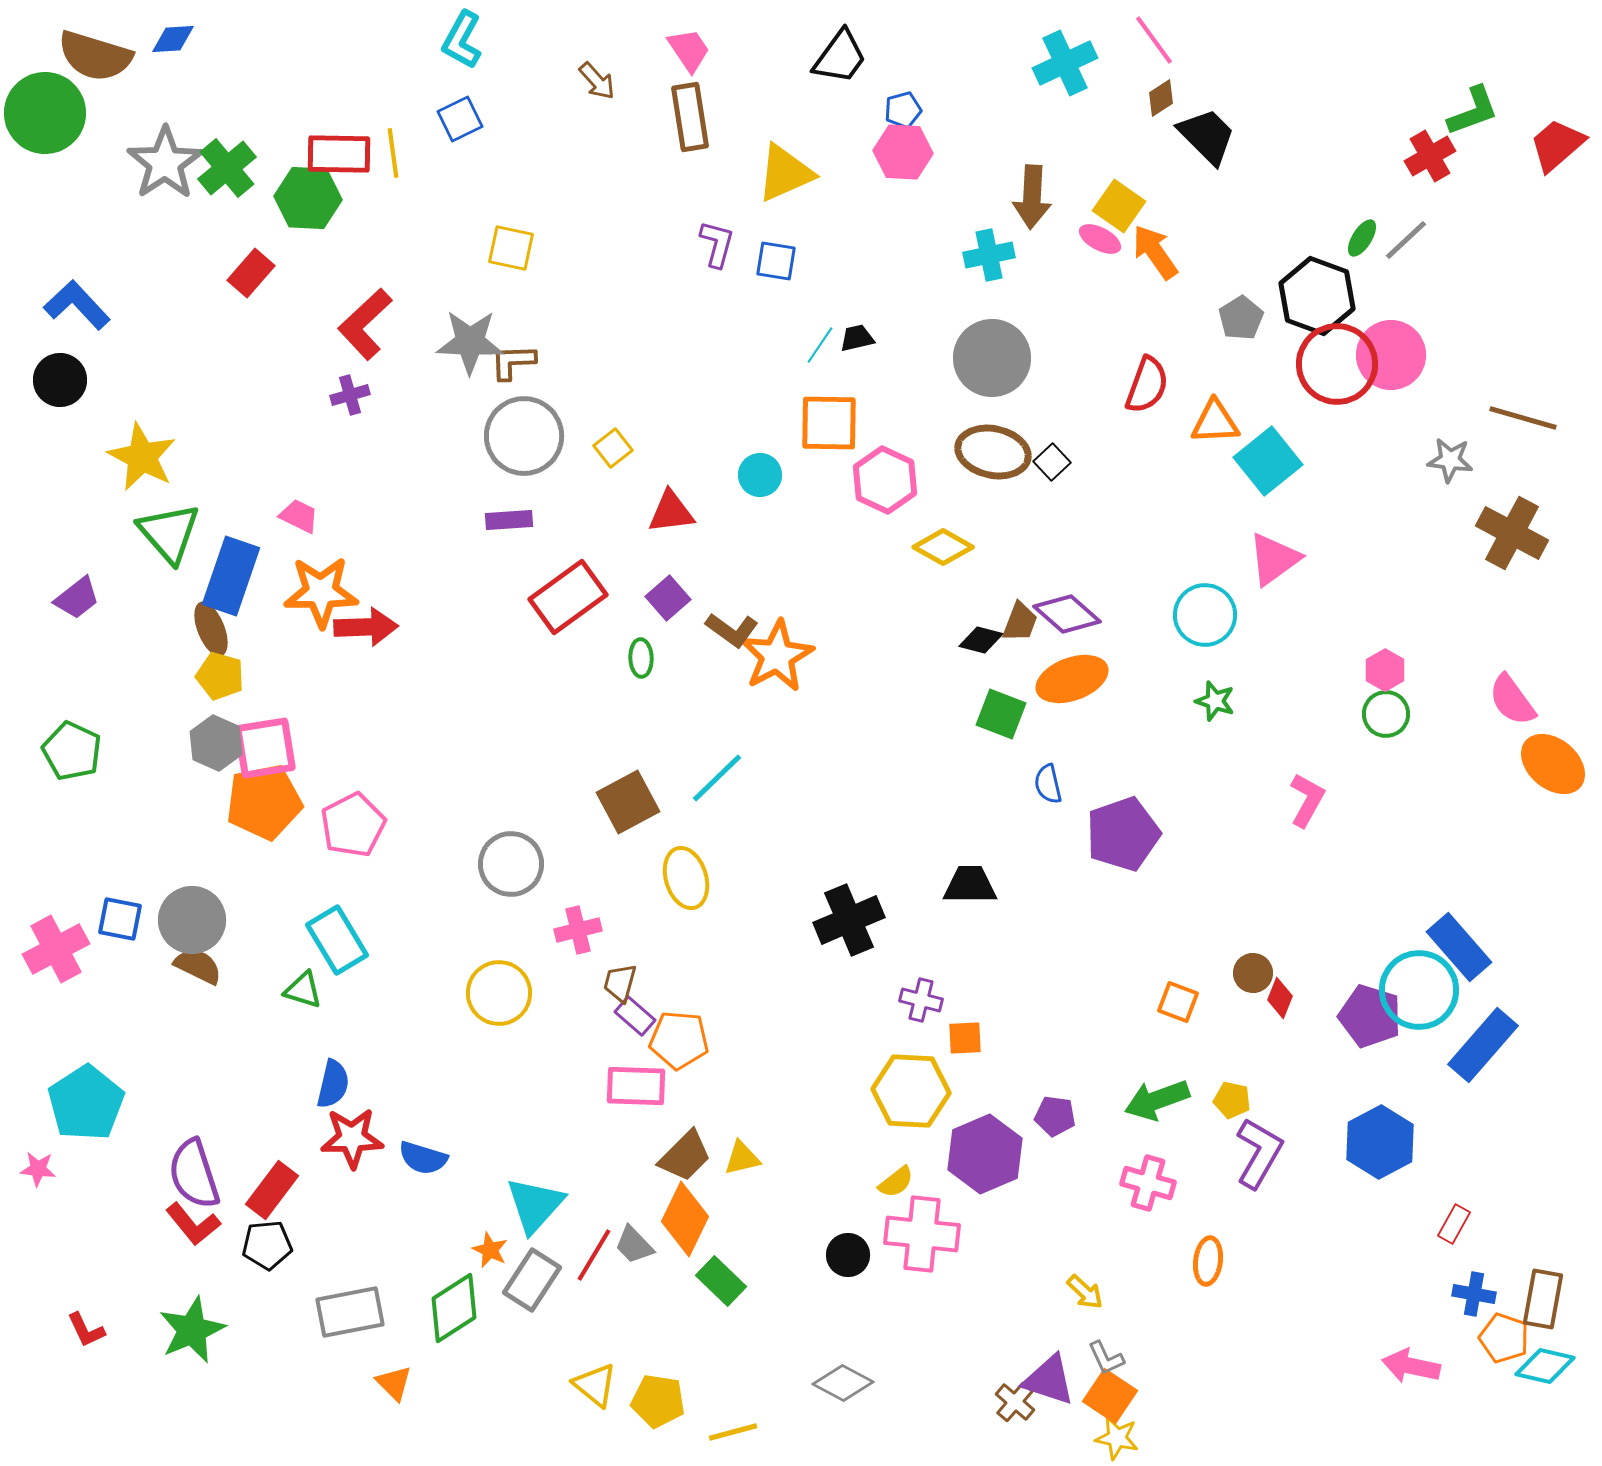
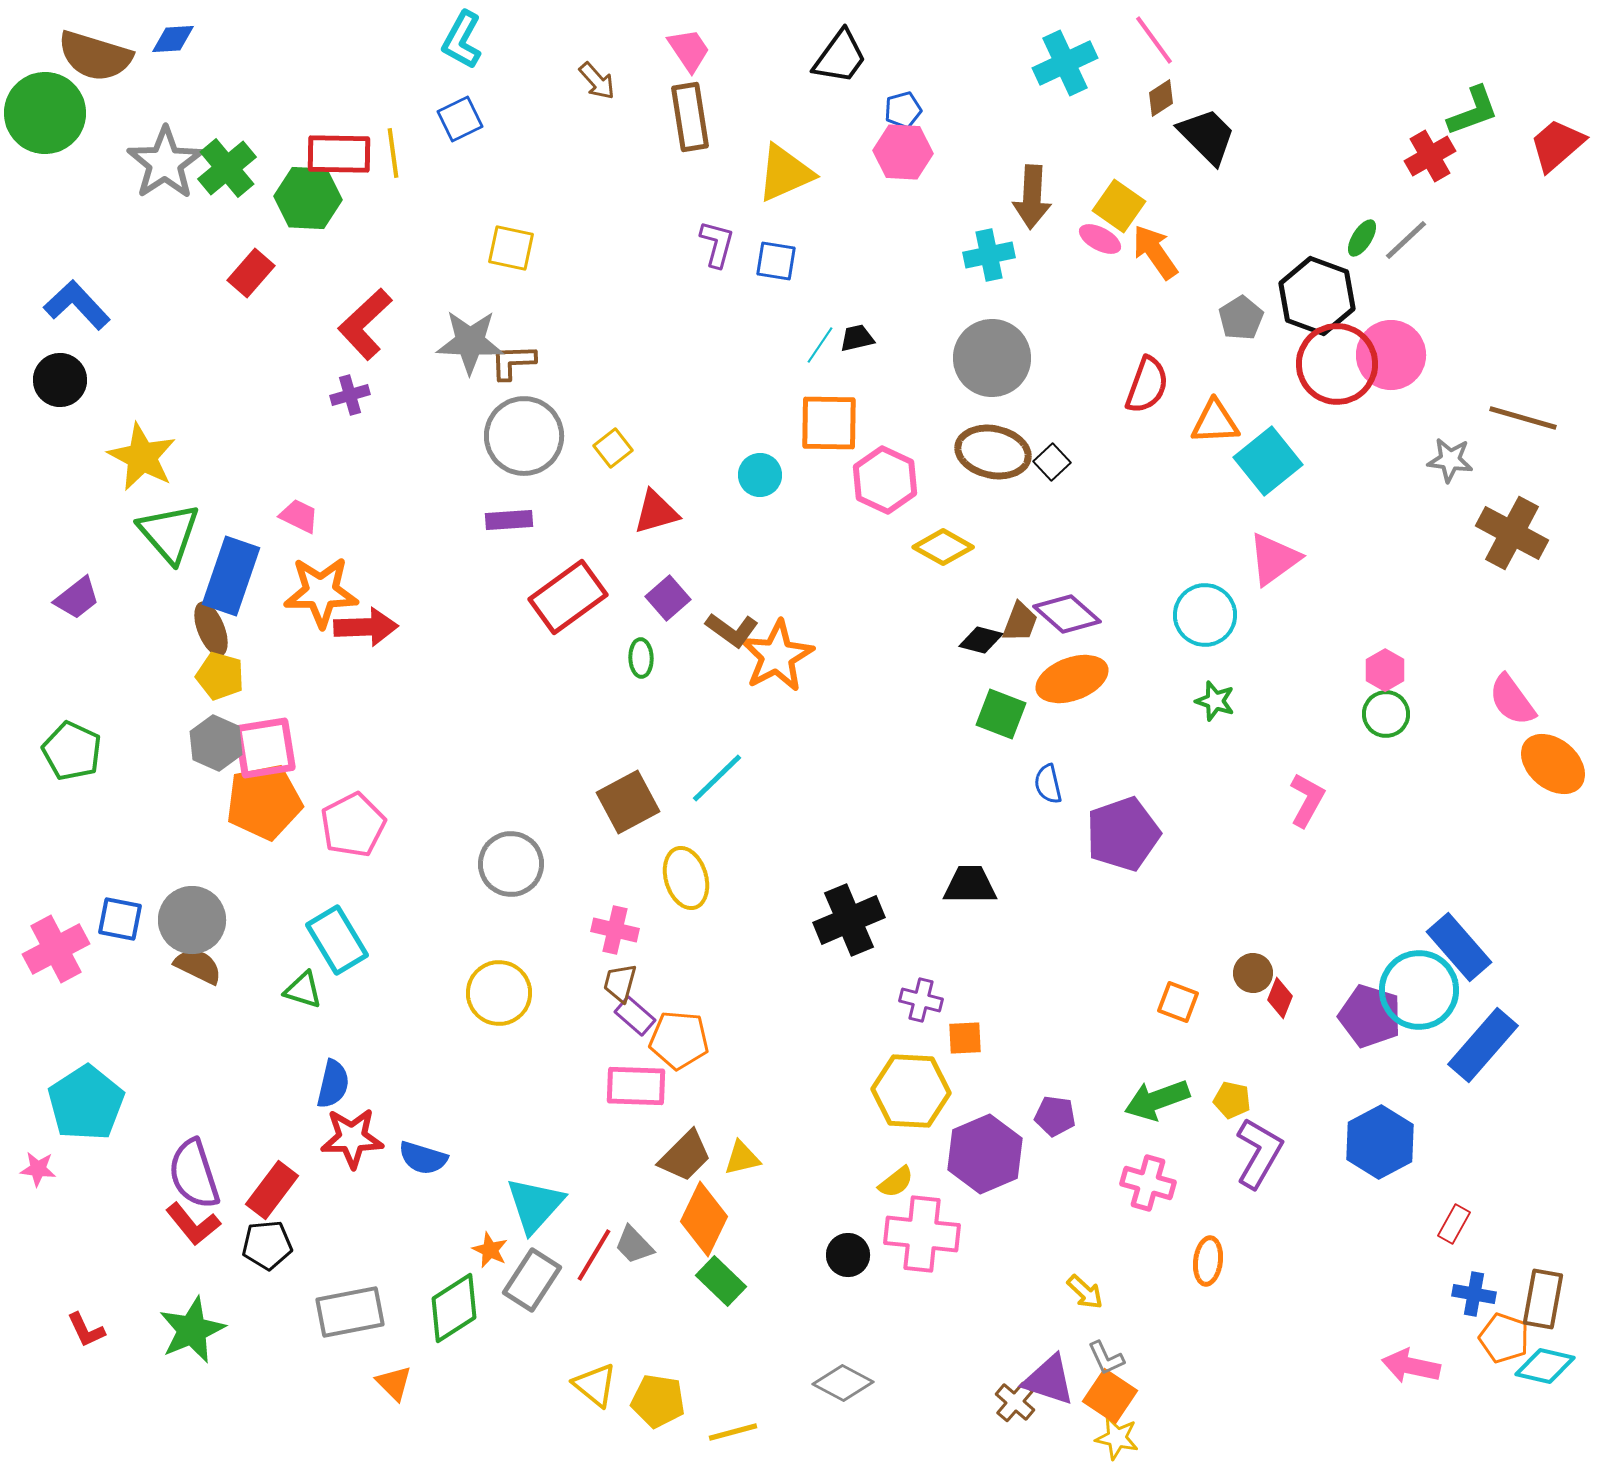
red triangle at (671, 512): moved 15 px left; rotated 9 degrees counterclockwise
pink cross at (578, 930): moved 37 px right; rotated 27 degrees clockwise
orange diamond at (685, 1219): moved 19 px right
